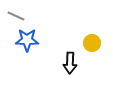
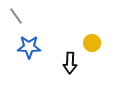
gray line: rotated 30 degrees clockwise
blue star: moved 2 px right, 7 px down
